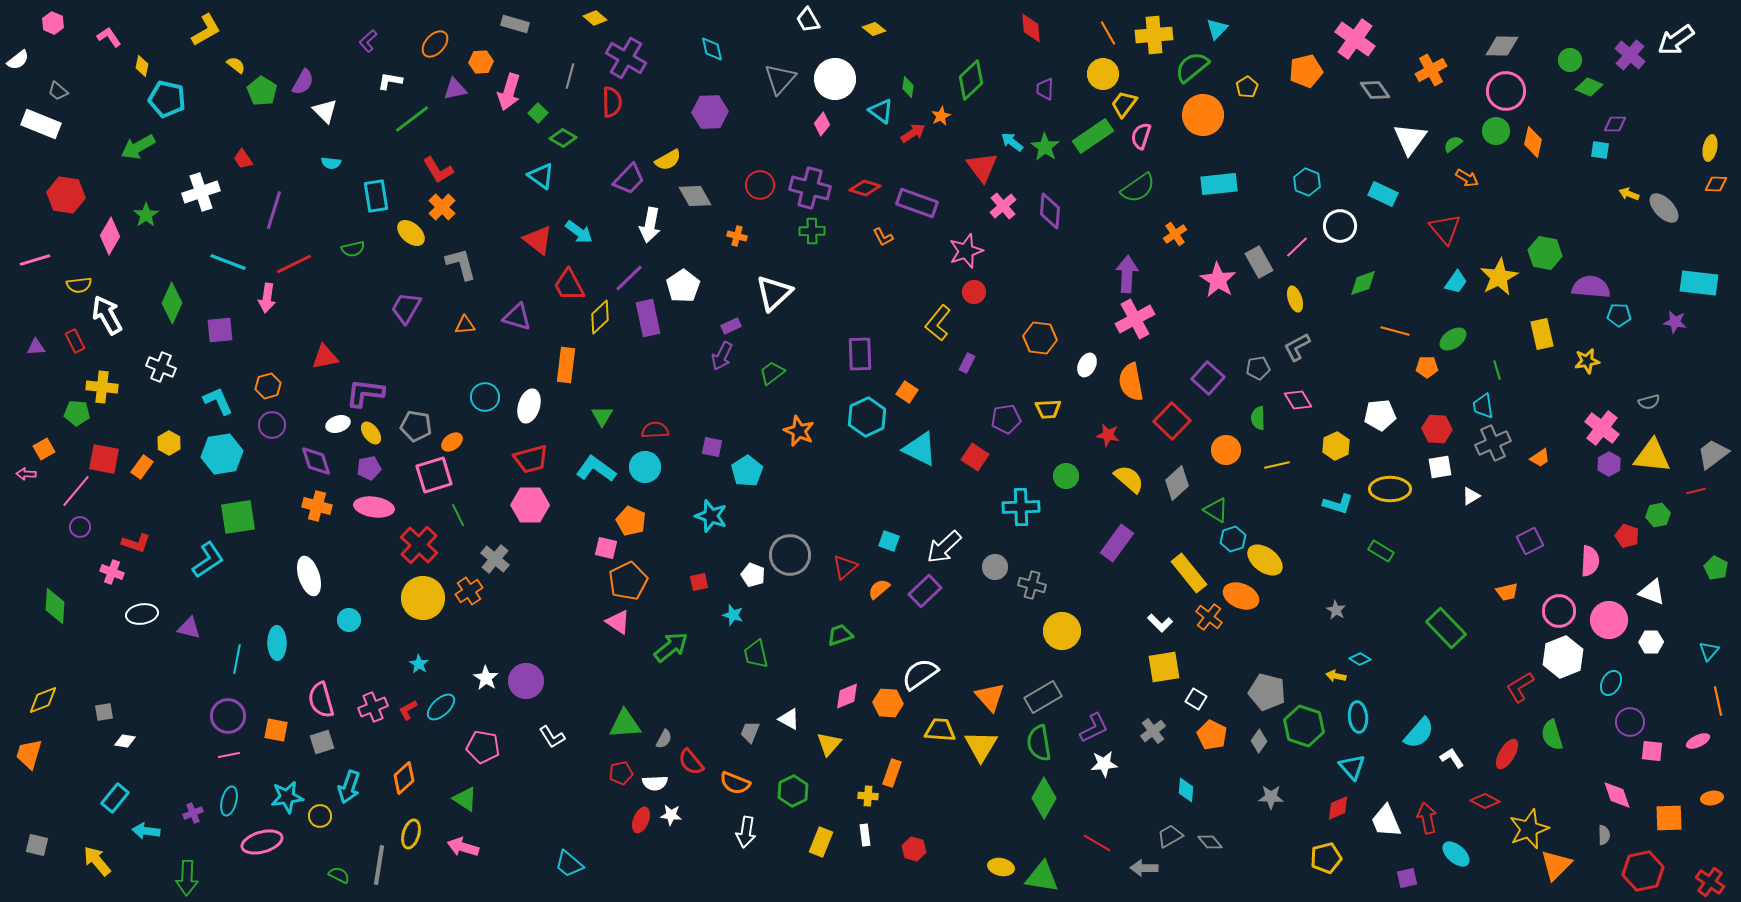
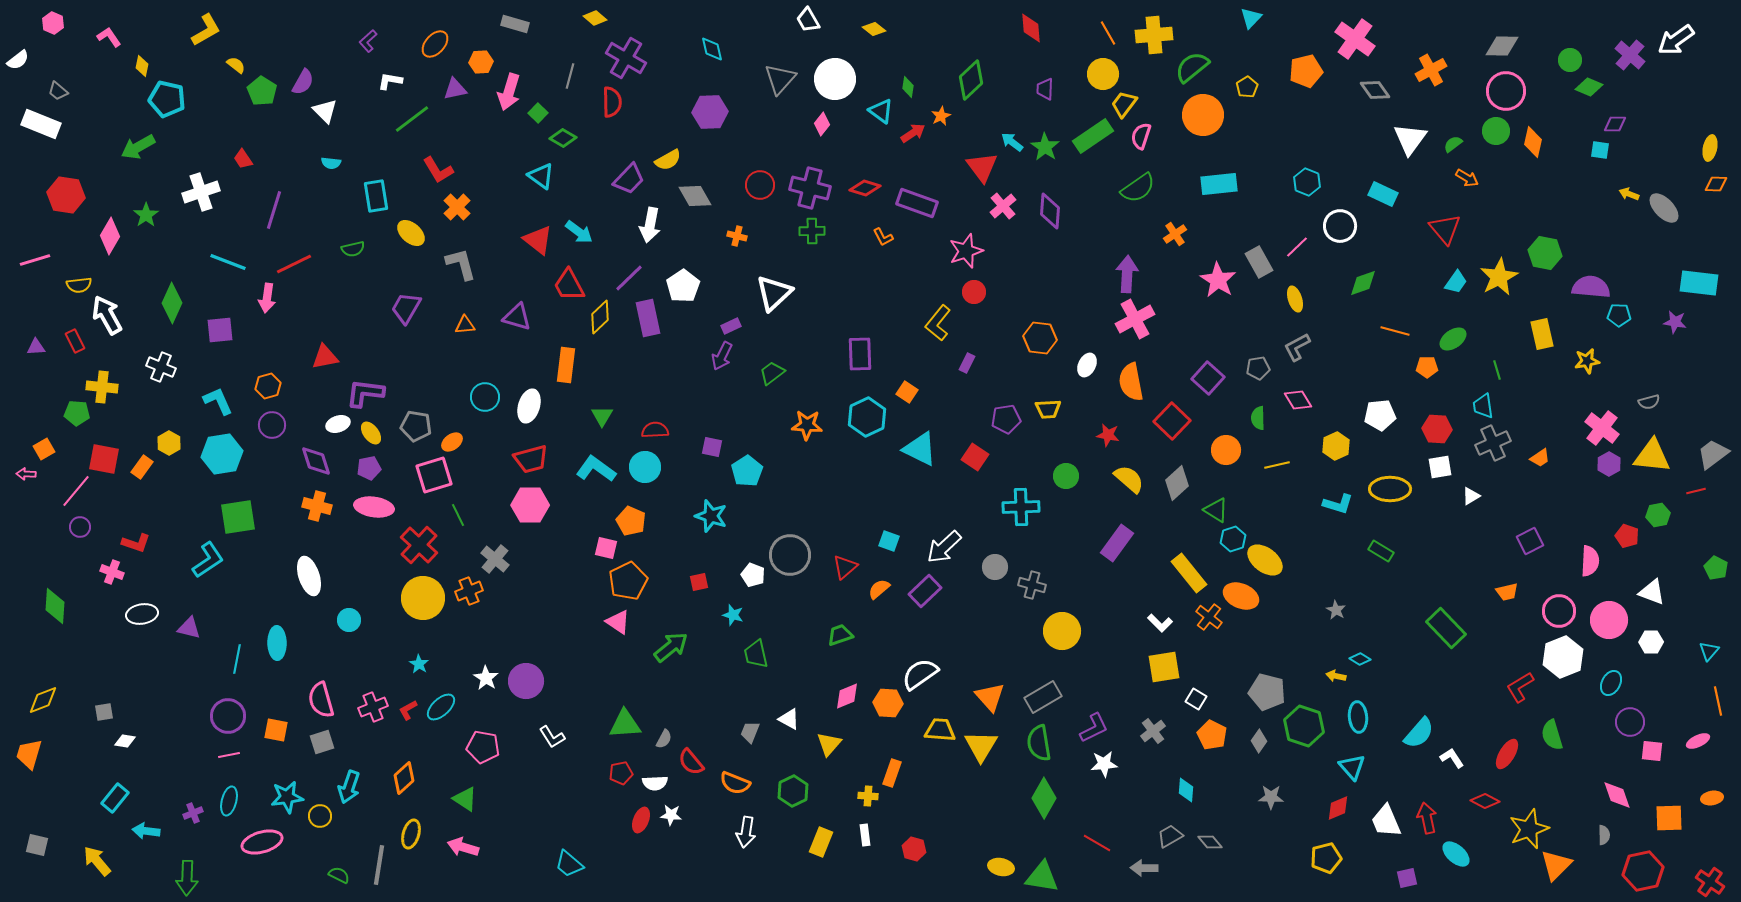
cyan triangle at (1217, 29): moved 34 px right, 11 px up
orange cross at (442, 207): moved 15 px right
orange star at (799, 431): moved 8 px right, 6 px up; rotated 20 degrees counterclockwise
orange cross at (469, 591): rotated 12 degrees clockwise
